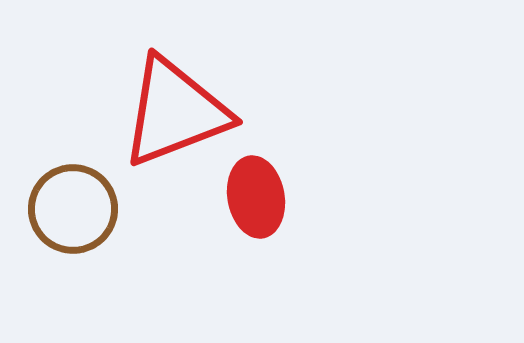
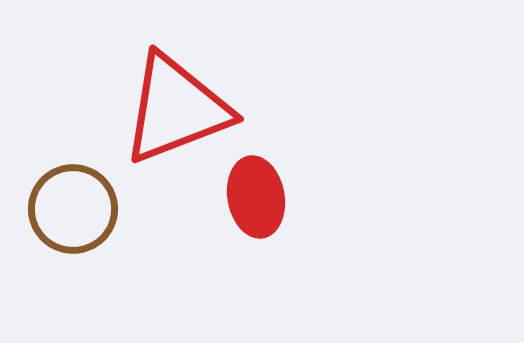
red triangle: moved 1 px right, 3 px up
